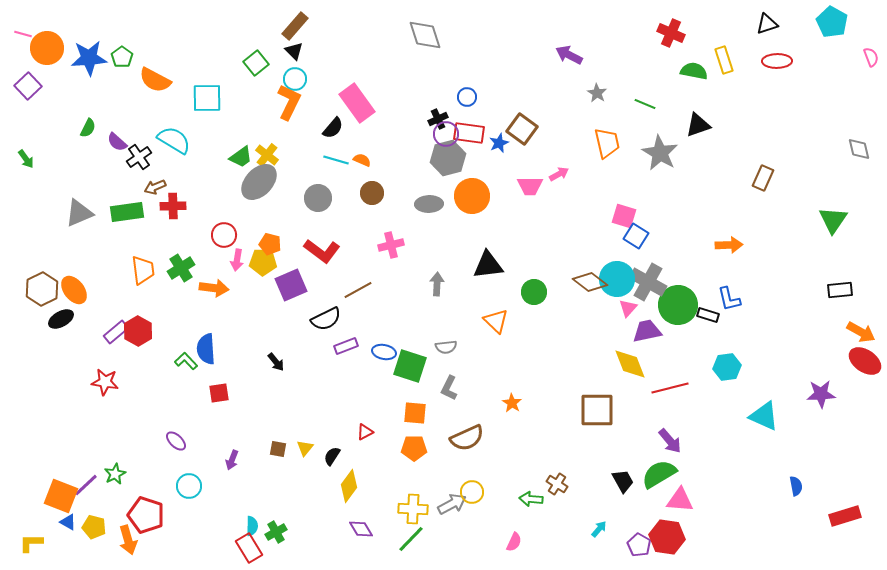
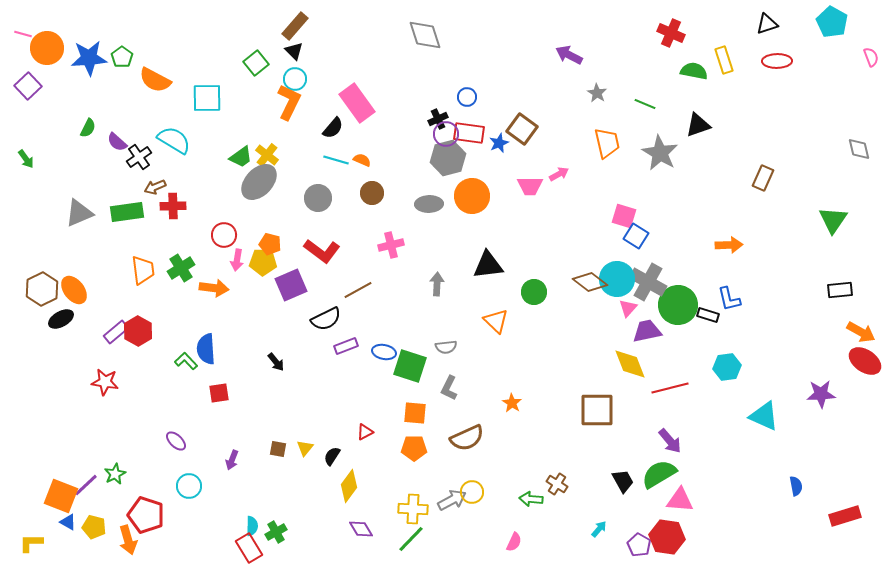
gray arrow at (452, 504): moved 4 px up
